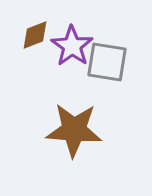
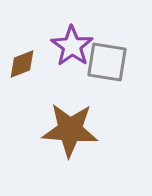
brown diamond: moved 13 px left, 29 px down
brown star: moved 4 px left
